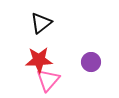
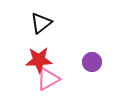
purple circle: moved 1 px right
pink triangle: moved 1 px up; rotated 20 degrees clockwise
